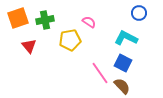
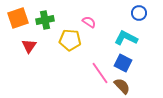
yellow pentagon: rotated 15 degrees clockwise
red triangle: rotated 14 degrees clockwise
